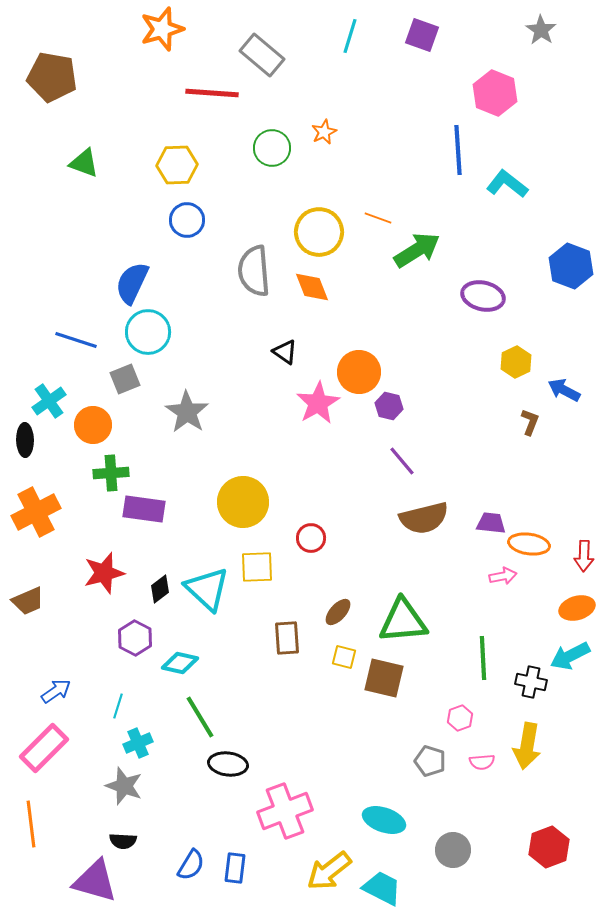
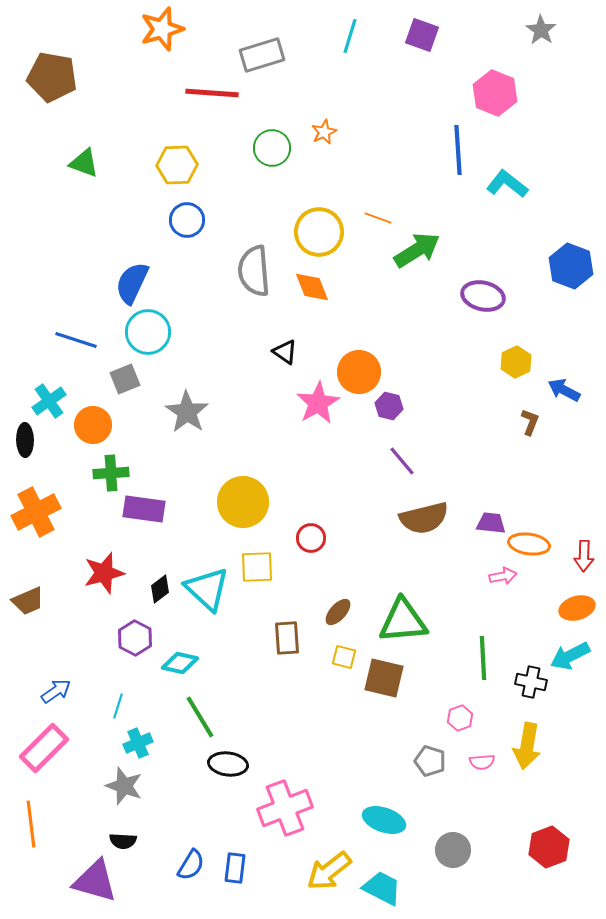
gray rectangle at (262, 55): rotated 57 degrees counterclockwise
pink cross at (285, 811): moved 3 px up
